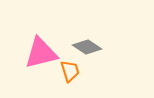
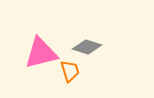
gray diamond: rotated 16 degrees counterclockwise
